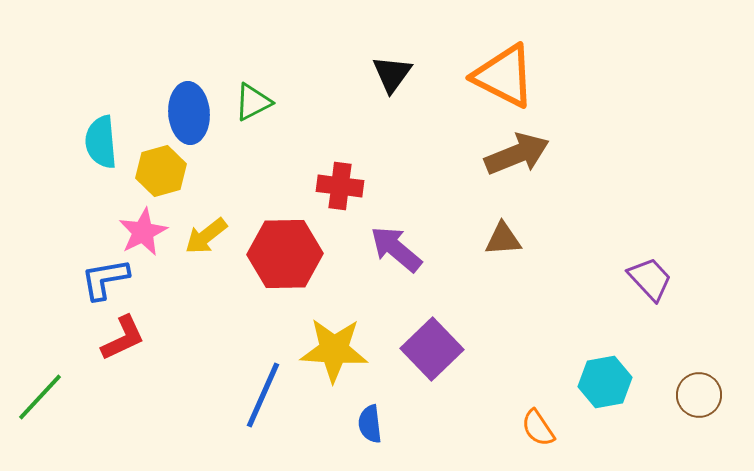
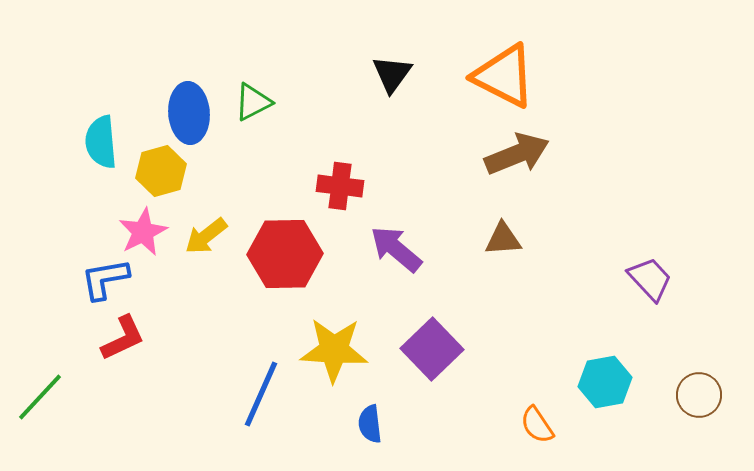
blue line: moved 2 px left, 1 px up
orange semicircle: moved 1 px left, 3 px up
